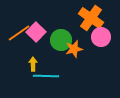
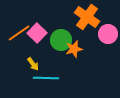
orange cross: moved 4 px left, 1 px up
pink square: moved 1 px right, 1 px down
pink circle: moved 7 px right, 3 px up
yellow arrow: rotated 144 degrees clockwise
cyan line: moved 2 px down
